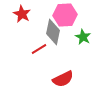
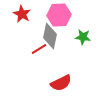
pink hexagon: moved 6 px left
gray diamond: moved 3 px left, 4 px down
green star: rotated 21 degrees counterclockwise
red semicircle: moved 2 px left, 4 px down
